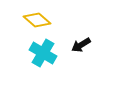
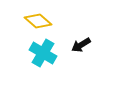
yellow diamond: moved 1 px right, 1 px down
